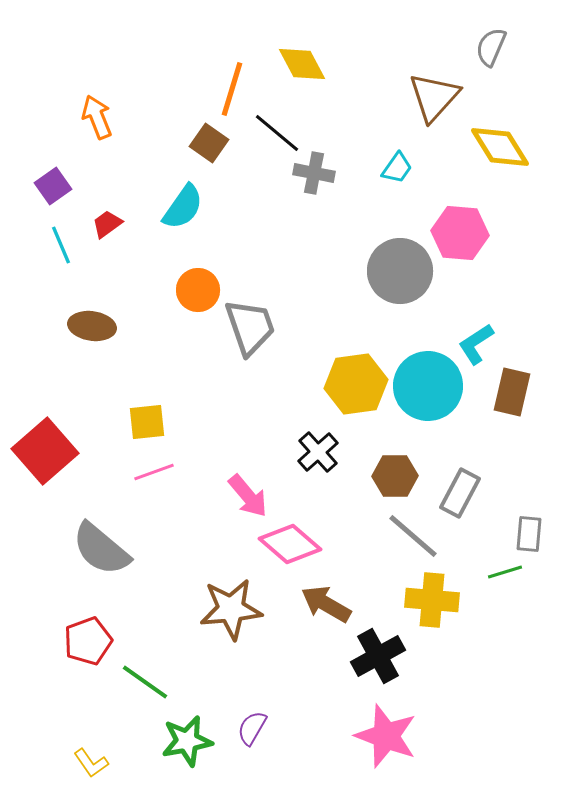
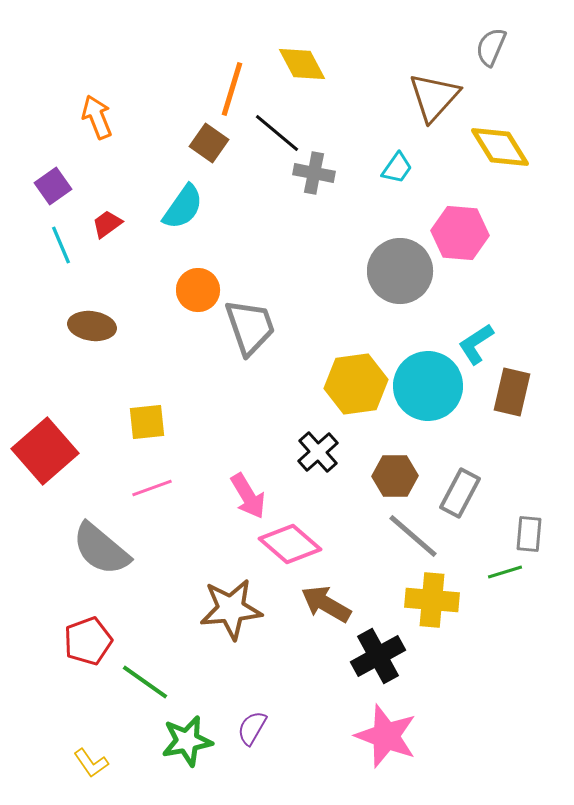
pink line at (154, 472): moved 2 px left, 16 px down
pink arrow at (248, 496): rotated 9 degrees clockwise
